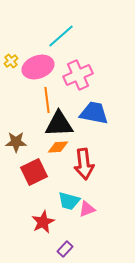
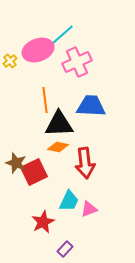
yellow cross: moved 1 px left
pink ellipse: moved 17 px up
pink cross: moved 1 px left, 13 px up
orange line: moved 2 px left
blue trapezoid: moved 3 px left, 7 px up; rotated 8 degrees counterclockwise
brown star: moved 21 px down; rotated 20 degrees clockwise
orange diamond: rotated 15 degrees clockwise
red arrow: moved 1 px right, 1 px up
cyan trapezoid: rotated 80 degrees counterclockwise
pink triangle: moved 2 px right
